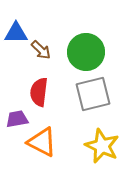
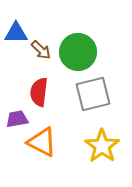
green circle: moved 8 px left
yellow star: rotated 12 degrees clockwise
